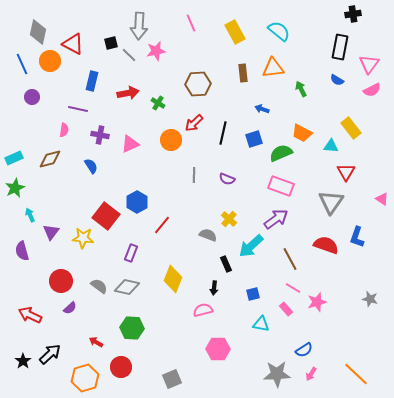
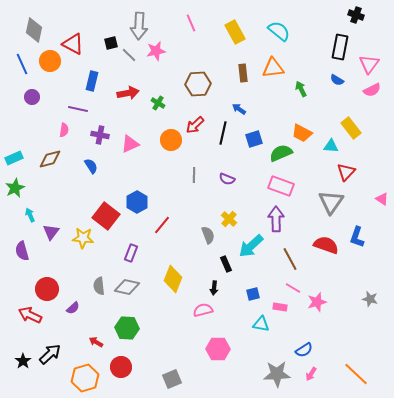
black cross at (353, 14): moved 3 px right, 1 px down; rotated 28 degrees clockwise
gray diamond at (38, 32): moved 4 px left, 2 px up
blue arrow at (262, 109): moved 23 px left; rotated 16 degrees clockwise
red arrow at (194, 123): moved 1 px right, 2 px down
red triangle at (346, 172): rotated 12 degrees clockwise
purple arrow at (276, 219): rotated 55 degrees counterclockwise
gray semicircle at (208, 235): rotated 48 degrees clockwise
red circle at (61, 281): moved 14 px left, 8 px down
gray semicircle at (99, 286): rotated 132 degrees counterclockwise
purple semicircle at (70, 308): moved 3 px right
pink rectangle at (286, 309): moved 6 px left, 2 px up; rotated 40 degrees counterclockwise
green hexagon at (132, 328): moved 5 px left
